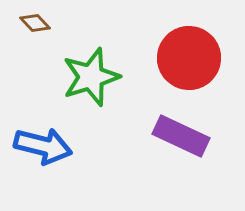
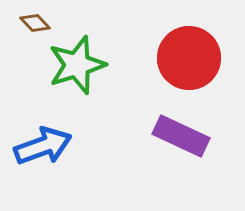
green star: moved 14 px left, 12 px up
blue arrow: rotated 34 degrees counterclockwise
